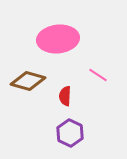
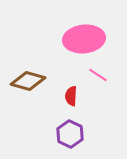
pink ellipse: moved 26 px right
red semicircle: moved 6 px right
purple hexagon: moved 1 px down
